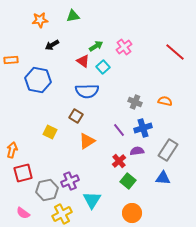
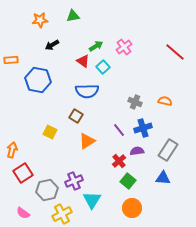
red square: rotated 18 degrees counterclockwise
purple cross: moved 4 px right
orange circle: moved 5 px up
